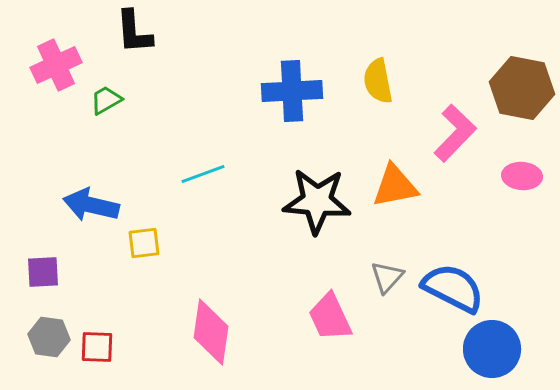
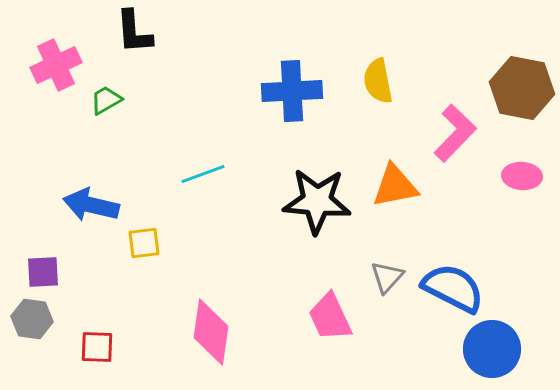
gray hexagon: moved 17 px left, 18 px up
